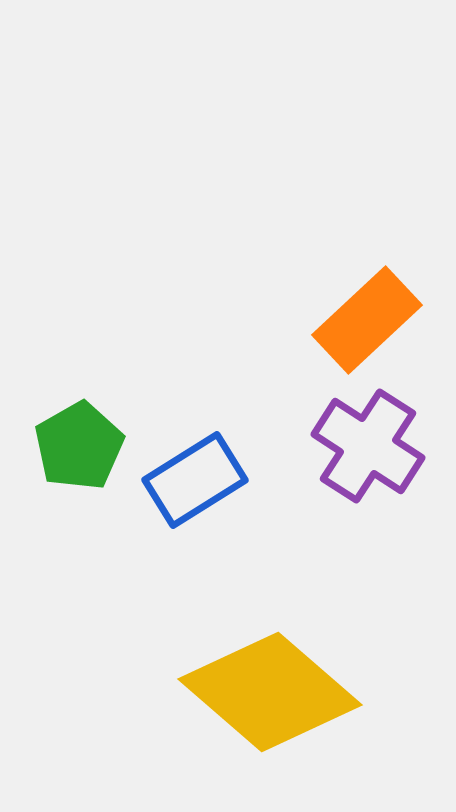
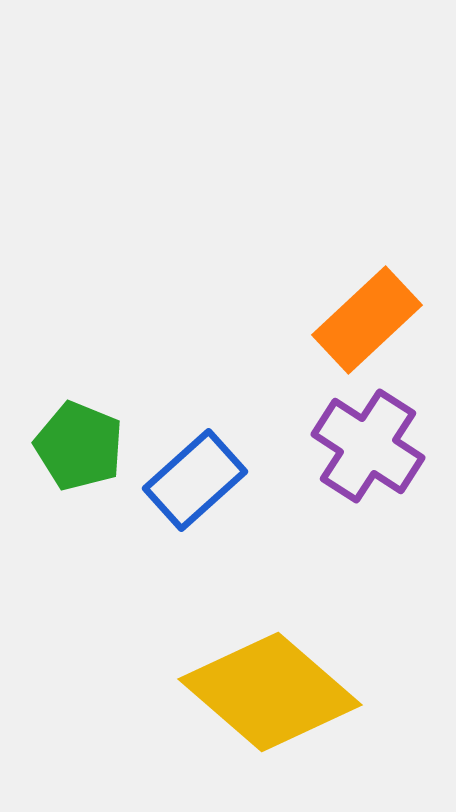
green pentagon: rotated 20 degrees counterclockwise
blue rectangle: rotated 10 degrees counterclockwise
